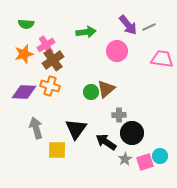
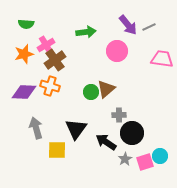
brown cross: moved 2 px right
